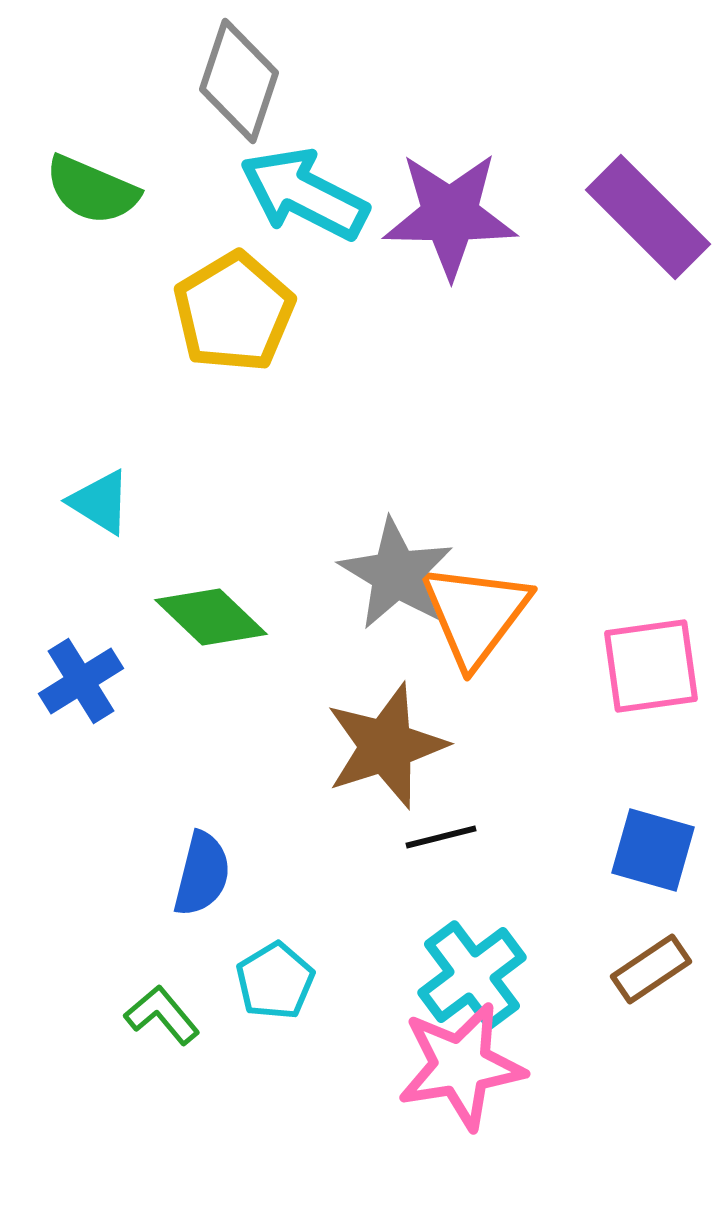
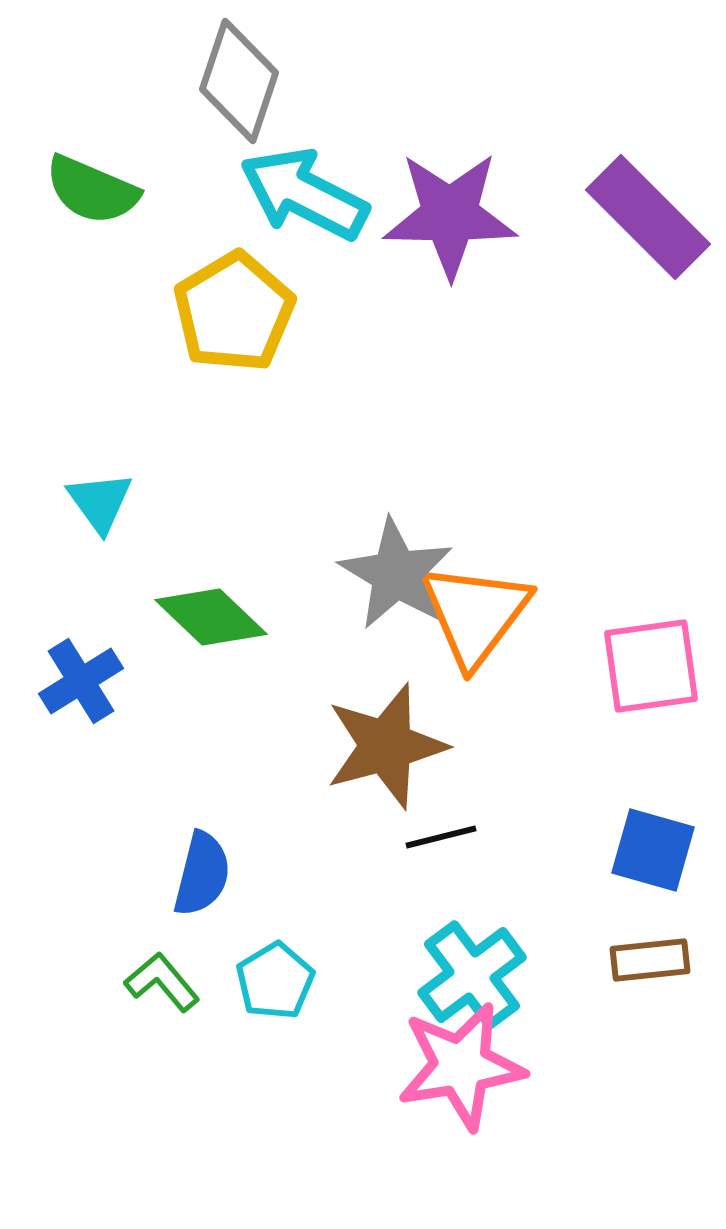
cyan triangle: rotated 22 degrees clockwise
brown star: rotated 3 degrees clockwise
brown rectangle: moved 1 px left, 9 px up; rotated 28 degrees clockwise
green L-shape: moved 33 px up
